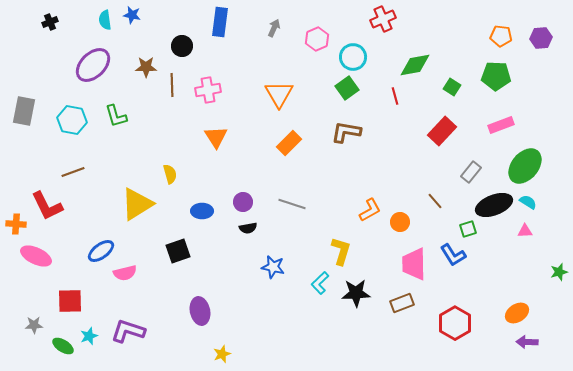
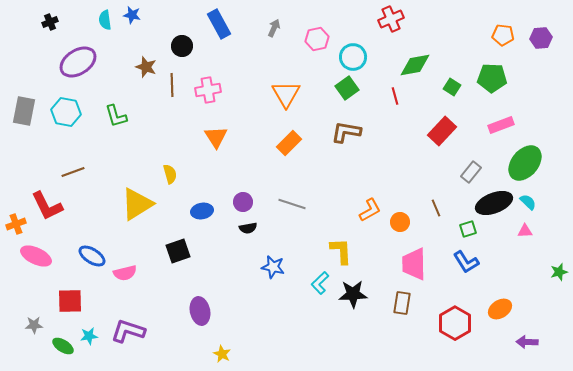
red cross at (383, 19): moved 8 px right
blue rectangle at (220, 22): moved 1 px left, 2 px down; rotated 36 degrees counterclockwise
orange pentagon at (501, 36): moved 2 px right, 1 px up
pink hexagon at (317, 39): rotated 10 degrees clockwise
purple ellipse at (93, 65): moved 15 px left, 3 px up; rotated 12 degrees clockwise
brown star at (146, 67): rotated 20 degrees clockwise
green pentagon at (496, 76): moved 4 px left, 2 px down
orange triangle at (279, 94): moved 7 px right
cyan hexagon at (72, 120): moved 6 px left, 8 px up
green ellipse at (525, 166): moved 3 px up
brown line at (435, 201): moved 1 px right, 7 px down; rotated 18 degrees clockwise
cyan semicircle at (528, 202): rotated 12 degrees clockwise
black ellipse at (494, 205): moved 2 px up
blue ellipse at (202, 211): rotated 10 degrees counterclockwise
orange cross at (16, 224): rotated 24 degrees counterclockwise
blue ellipse at (101, 251): moved 9 px left, 5 px down; rotated 68 degrees clockwise
yellow L-shape at (341, 251): rotated 20 degrees counterclockwise
blue L-shape at (453, 255): moved 13 px right, 7 px down
black star at (356, 293): moved 3 px left, 1 px down
brown rectangle at (402, 303): rotated 60 degrees counterclockwise
orange ellipse at (517, 313): moved 17 px left, 4 px up
cyan star at (89, 336): rotated 12 degrees clockwise
yellow star at (222, 354): rotated 24 degrees counterclockwise
